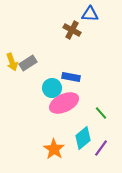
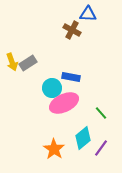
blue triangle: moved 2 px left
